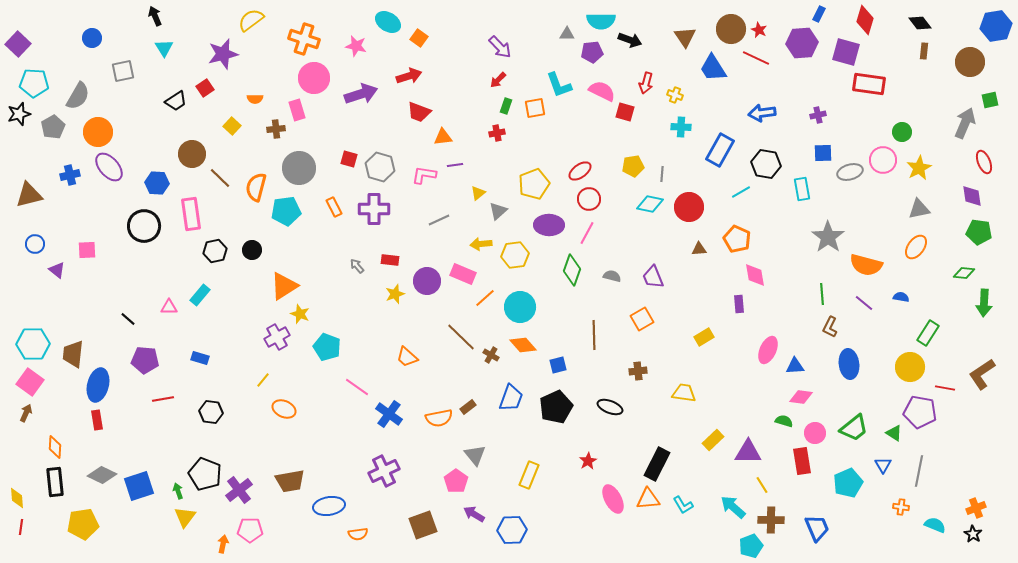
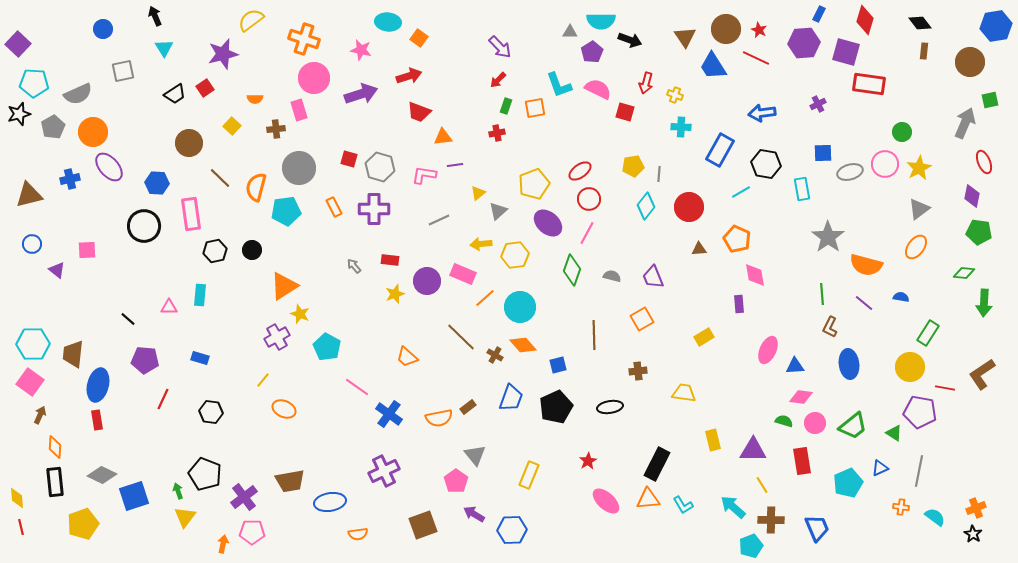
cyan ellipse at (388, 22): rotated 25 degrees counterclockwise
brown circle at (731, 29): moved 5 px left
gray triangle at (567, 34): moved 3 px right, 2 px up
blue circle at (92, 38): moved 11 px right, 9 px up
purple hexagon at (802, 43): moved 2 px right
pink star at (356, 46): moved 5 px right, 4 px down
purple pentagon at (592, 52): rotated 25 degrees counterclockwise
blue trapezoid at (713, 68): moved 2 px up
pink semicircle at (602, 91): moved 4 px left, 2 px up
gray semicircle at (78, 96): moved 2 px up; rotated 36 degrees clockwise
black trapezoid at (176, 101): moved 1 px left, 7 px up
pink rectangle at (297, 110): moved 2 px right
purple cross at (818, 115): moved 11 px up; rotated 14 degrees counterclockwise
orange circle at (98, 132): moved 5 px left
brown circle at (192, 154): moved 3 px left, 11 px up
pink circle at (883, 160): moved 2 px right, 4 px down
gray line at (662, 174): moved 3 px left
blue cross at (70, 175): moved 4 px down
purple diamond at (972, 196): rotated 20 degrees clockwise
cyan diamond at (650, 204): moved 4 px left, 2 px down; rotated 64 degrees counterclockwise
gray triangle at (919, 209): rotated 25 degrees counterclockwise
purple ellipse at (549, 225): moved 1 px left, 2 px up; rotated 40 degrees clockwise
blue circle at (35, 244): moved 3 px left
gray arrow at (357, 266): moved 3 px left
cyan rectangle at (200, 295): rotated 35 degrees counterclockwise
cyan pentagon at (327, 347): rotated 8 degrees clockwise
brown cross at (491, 355): moved 4 px right
red line at (163, 399): rotated 55 degrees counterclockwise
black ellipse at (610, 407): rotated 30 degrees counterclockwise
brown arrow at (26, 413): moved 14 px right, 2 px down
green trapezoid at (854, 428): moved 1 px left, 2 px up
pink circle at (815, 433): moved 10 px up
yellow rectangle at (713, 440): rotated 60 degrees counterclockwise
purple triangle at (748, 452): moved 5 px right, 2 px up
blue triangle at (883, 465): moved 3 px left, 3 px down; rotated 36 degrees clockwise
blue square at (139, 486): moved 5 px left, 10 px down
purple cross at (239, 490): moved 5 px right, 7 px down
pink ellipse at (613, 499): moved 7 px left, 2 px down; rotated 20 degrees counterclockwise
blue ellipse at (329, 506): moved 1 px right, 4 px up
yellow pentagon at (83, 524): rotated 12 degrees counterclockwise
cyan semicircle at (935, 525): moved 8 px up; rotated 15 degrees clockwise
red line at (21, 527): rotated 21 degrees counterclockwise
pink pentagon at (250, 530): moved 2 px right, 2 px down
